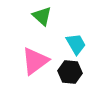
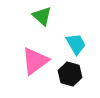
black hexagon: moved 2 px down; rotated 10 degrees clockwise
